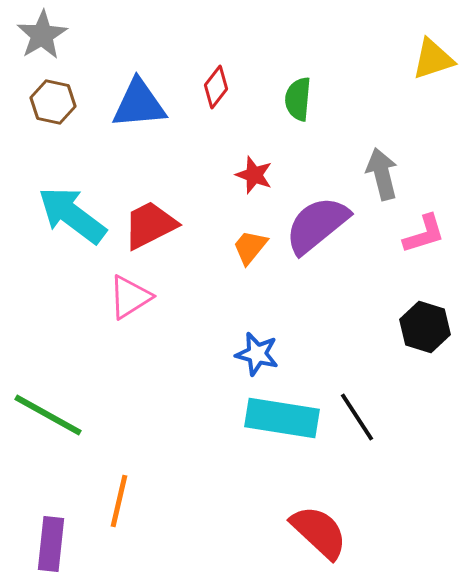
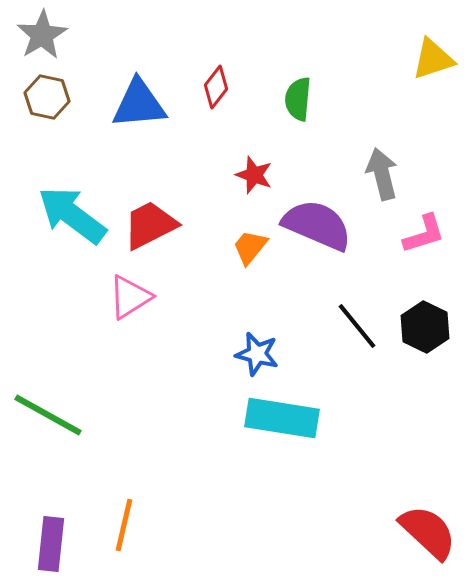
brown hexagon: moved 6 px left, 5 px up
purple semicircle: rotated 62 degrees clockwise
black hexagon: rotated 9 degrees clockwise
black line: moved 91 px up; rotated 6 degrees counterclockwise
orange line: moved 5 px right, 24 px down
red semicircle: moved 109 px right
